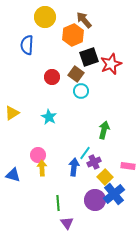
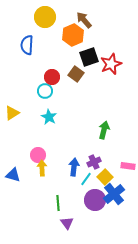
cyan circle: moved 36 px left
cyan line: moved 1 px right, 26 px down
